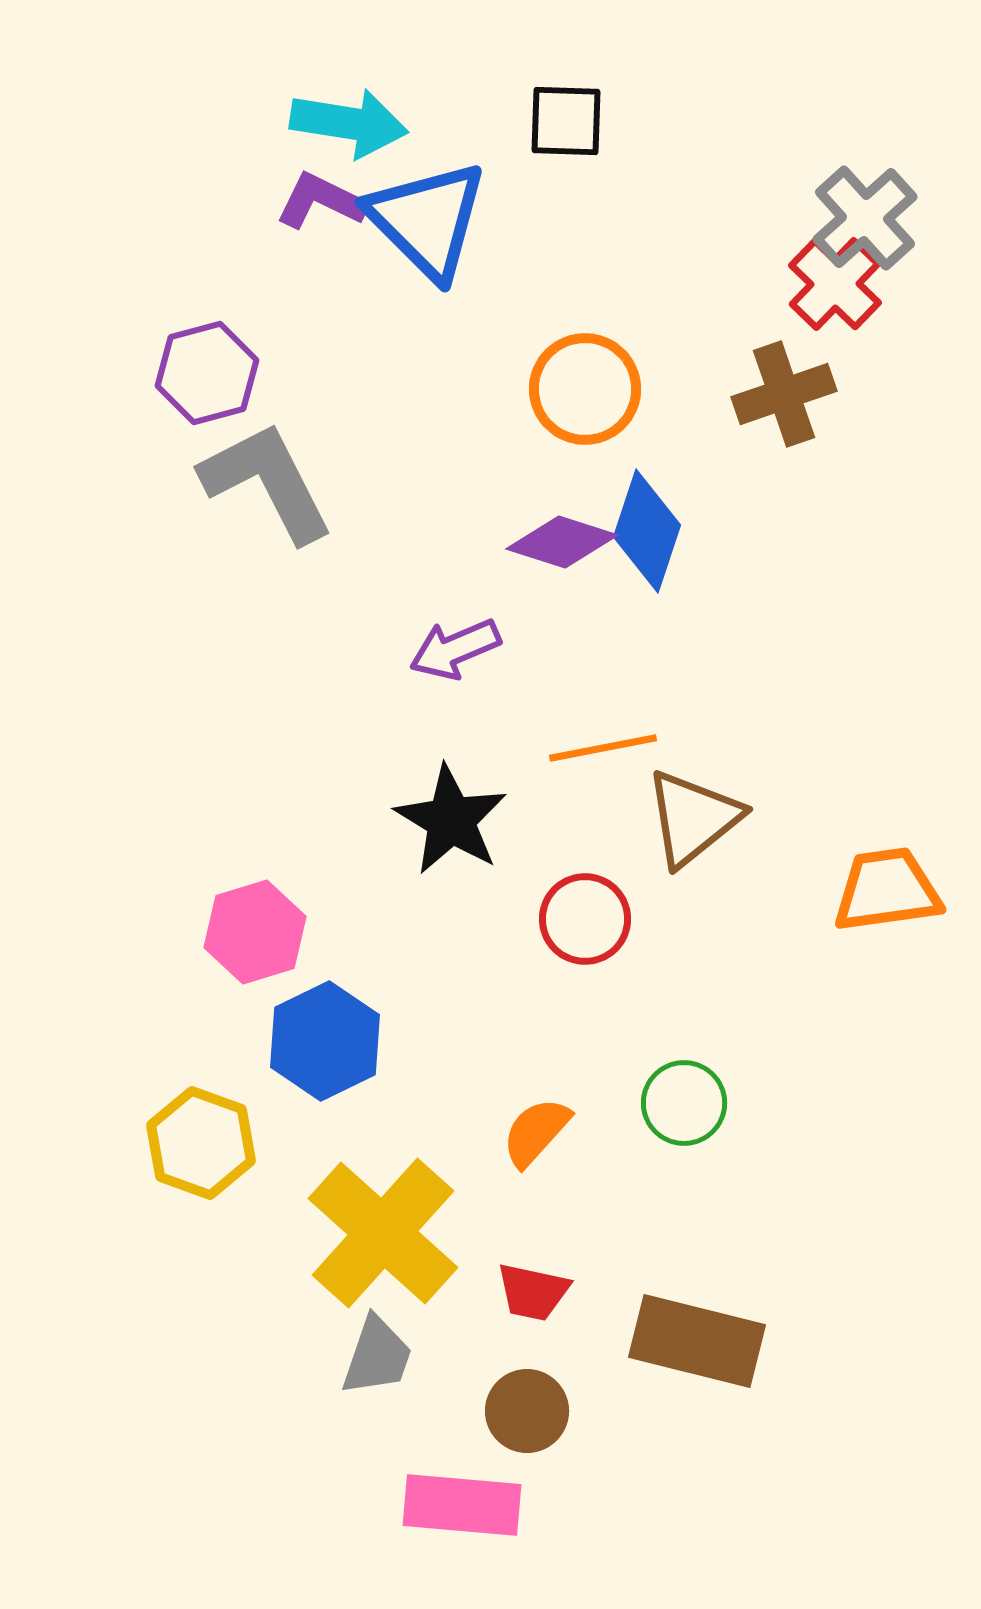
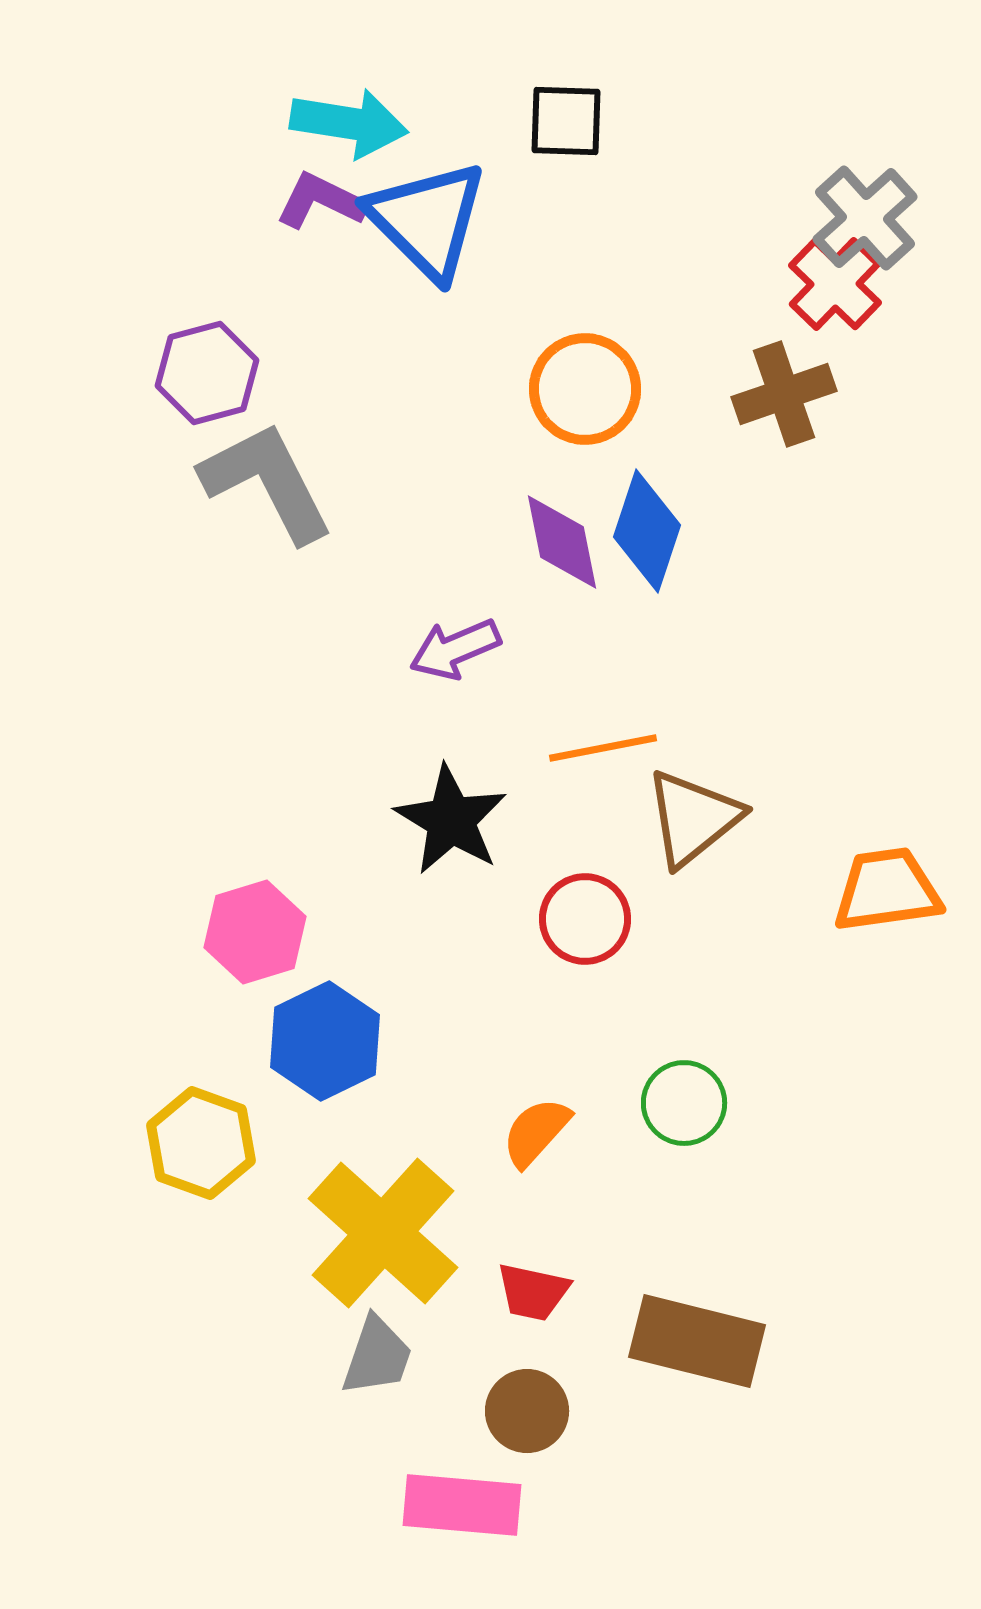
purple diamond: rotated 61 degrees clockwise
